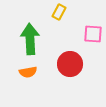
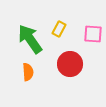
yellow rectangle: moved 17 px down
green arrow: rotated 32 degrees counterclockwise
orange semicircle: rotated 84 degrees counterclockwise
